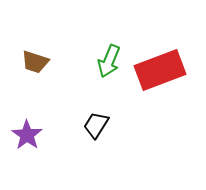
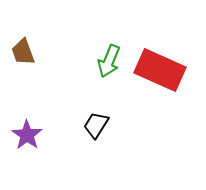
brown trapezoid: moved 12 px left, 10 px up; rotated 52 degrees clockwise
red rectangle: rotated 45 degrees clockwise
